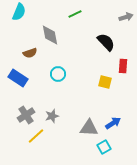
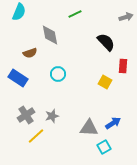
yellow square: rotated 16 degrees clockwise
